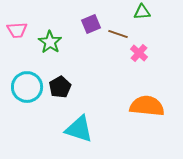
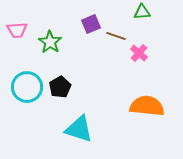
brown line: moved 2 px left, 2 px down
